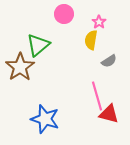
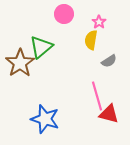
green triangle: moved 3 px right, 2 px down
brown star: moved 4 px up
